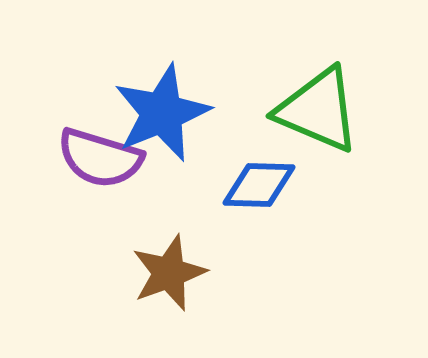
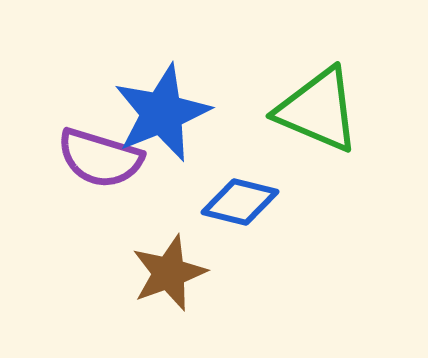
blue diamond: moved 19 px left, 17 px down; rotated 12 degrees clockwise
